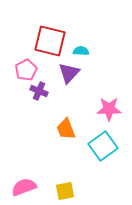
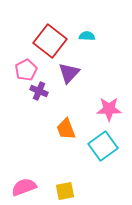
red square: rotated 24 degrees clockwise
cyan semicircle: moved 6 px right, 15 px up
